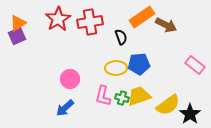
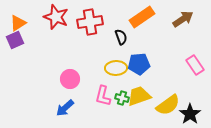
red star: moved 2 px left, 2 px up; rotated 20 degrees counterclockwise
brown arrow: moved 17 px right, 6 px up; rotated 60 degrees counterclockwise
purple square: moved 2 px left, 4 px down
pink rectangle: rotated 18 degrees clockwise
